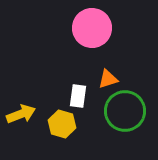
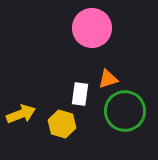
white rectangle: moved 2 px right, 2 px up
